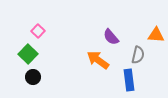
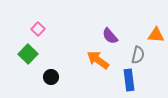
pink square: moved 2 px up
purple semicircle: moved 1 px left, 1 px up
black circle: moved 18 px right
